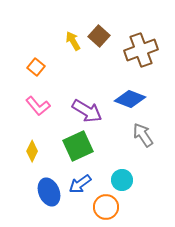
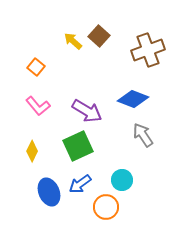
yellow arrow: rotated 18 degrees counterclockwise
brown cross: moved 7 px right
blue diamond: moved 3 px right
